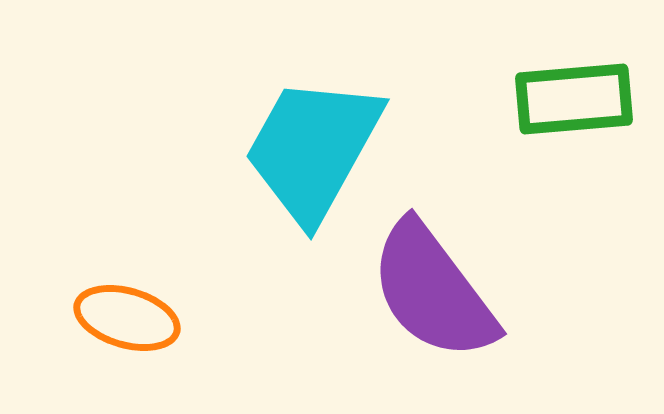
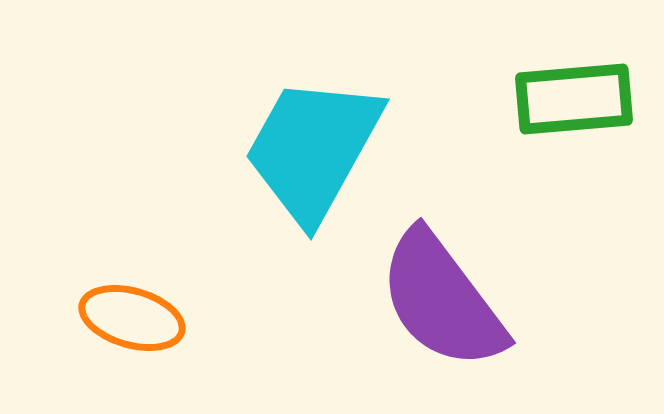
purple semicircle: moved 9 px right, 9 px down
orange ellipse: moved 5 px right
